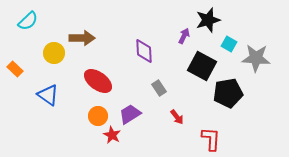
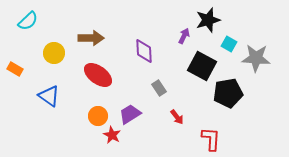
brown arrow: moved 9 px right
orange rectangle: rotated 14 degrees counterclockwise
red ellipse: moved 6 px up
blue triangle: moved 1 px right, 1 px down
